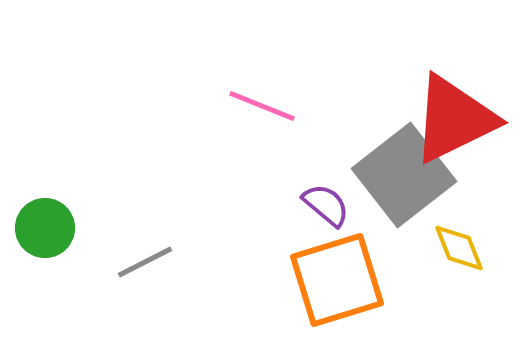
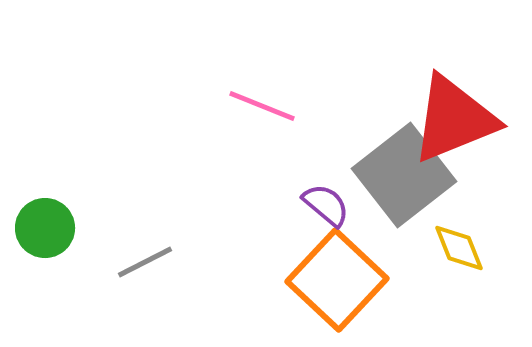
red triangle: rotated 4 degrees clockwise
orange square: rotated 30 degrees counterclockwise
